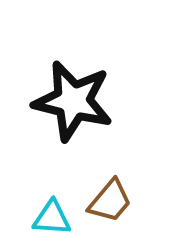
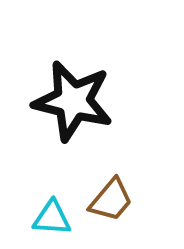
brown trapezoid: moved 1 px right, 1 px up
